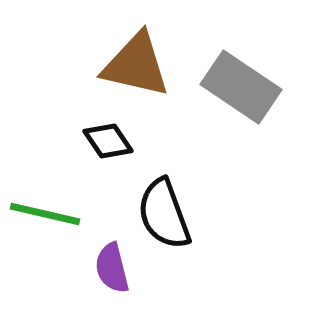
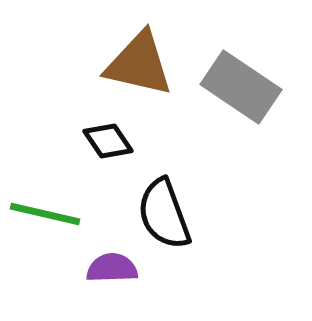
brown triangle: moved 3 px right, 1 px up
purple semicircle: rotated 102 degrees clockwise
